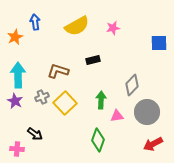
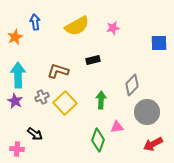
pink triangle: moved 11 px down
